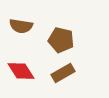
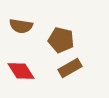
brown rectangle: moved 7 px right, 5 px up
